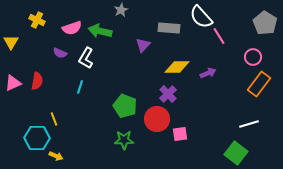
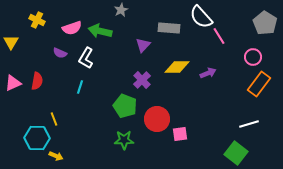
purple cross: moved 26 px left, 14 px up
